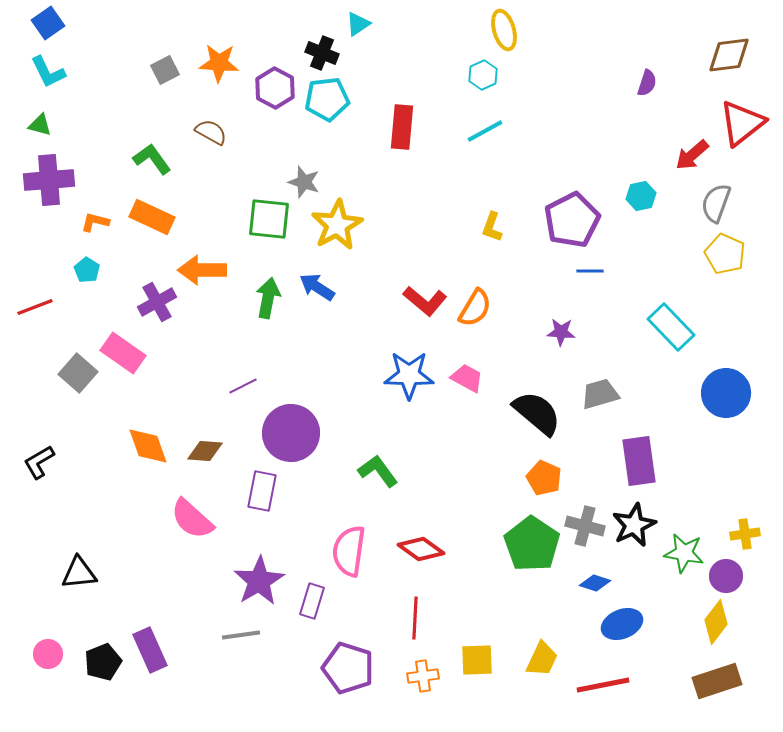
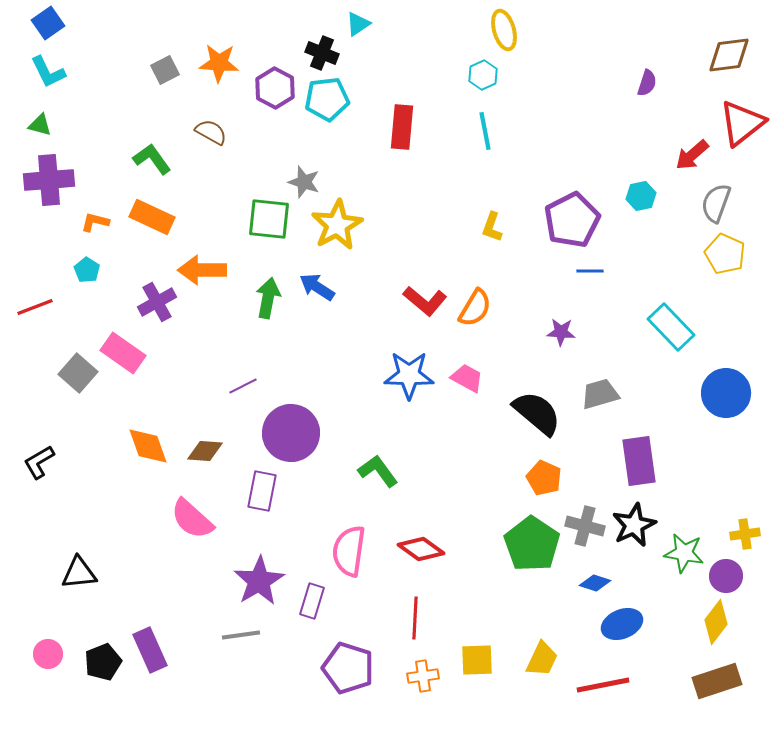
cyan line at (485, 131): rotated 72 degrees counterclockwise
